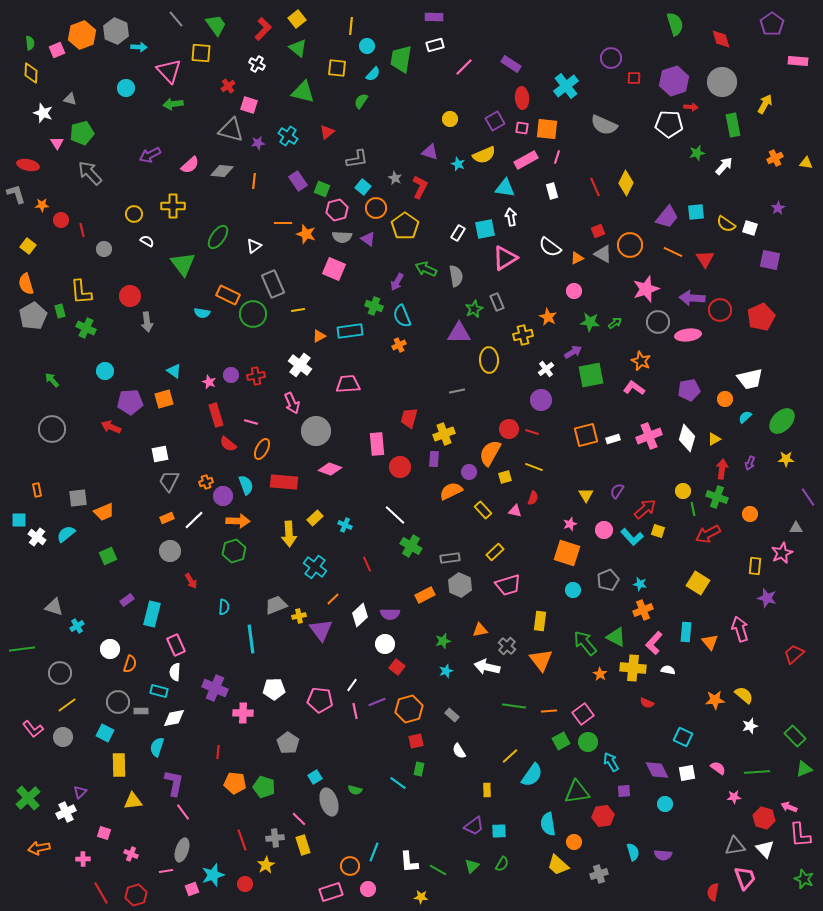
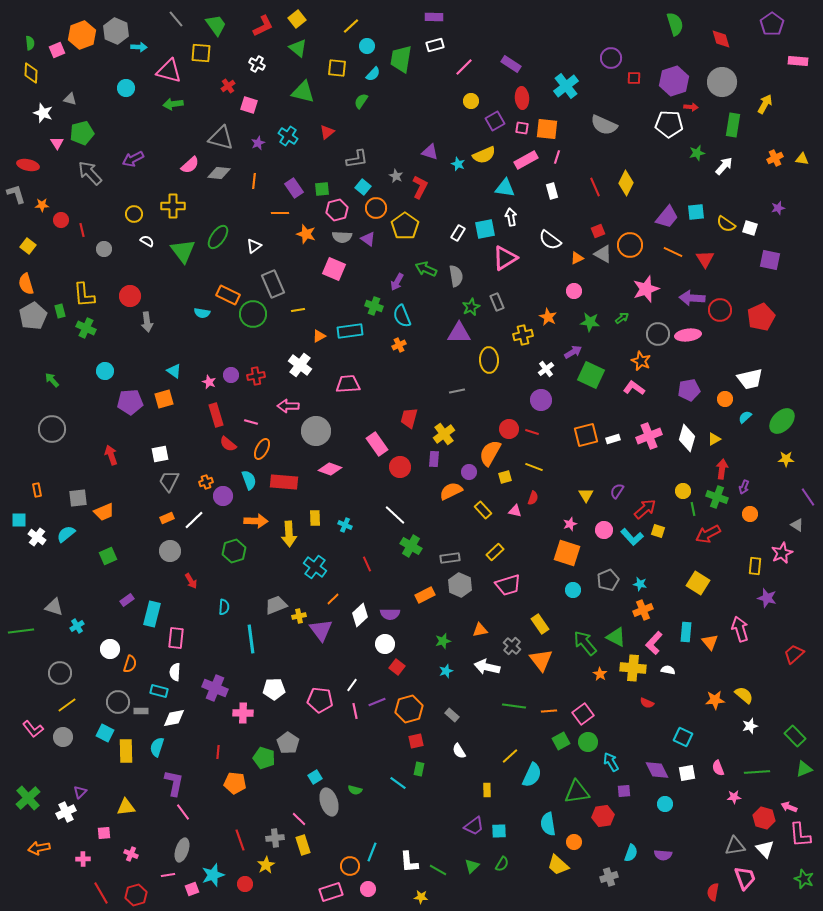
yellow line at (351, 26): rotated 42 degrees clockwise
red L-shape at (263, 29): moved 3 px up; rotated 20 degrees clockwise
pink triangle at (169, 71): rotated 32 degrees counterclockwise
yellow circle at (450, 119): moved 21 px right, 18 px up
green rectangle at (733, 125): rotated 20 degrees clockwise
gray triangle at (231, 130): moved 10 px left, 8 px down
purple star at (258, 143): rotated 16 degrees counterclockwise
purple arrow at (150, 155): moved 17 px left, 4 px down
yellow triangle at (806, 163): moved 4 px left, 4 px up
gray diamond at (222, 171): moved 3 px left, 2 px down
gray star at (395, 178): moved 1 px right, 2 px up
purple rectangle at (298, 181): moved 4 px left, 7 px down
green square at (322, 189): rotated 28 degrees counterclockwise
purple star at (778, 208): rotated 16 degrees clockwise
orange line at (283, 223): moved 3 px left, 10 px up
white semicircle at (550, 247): moved 7 px up
green triangle at (183, 264): moved 13 px up
yellow L-shape at (81, 292): moved 3 px right, 3 px down
green star at (474, 309): moved 3 px left, 2 px up
gray circle at (658, 322): moved 12 px down
green arrow at (615, 323): moved 7 px right, 5 px up
green square at (591, 375): rotated 36 degrees clockwise
pink arrow at (292, 403): moved 4 px left, 3 px down; rotated 115 degrees clockwise
red arrow at (111, 427): moved 28 px down; rotated 48 degrees clockwise
yellow cross at (444, 434): rotated 15 degrees counterclockwise
pink rectangle at (377, 444): rotated 30 degrees counterclockwise
purple arrow at (750, 463): moved 6 px left, 24 px down
cyan semicircle at (246, 485): moved 3 px right, 5 px up
yellow rectangle at (315, 518): rotated 49 degrees counterclockwise
orange arrow at (238, 521): moved 18 px right
gray triangle at (796, 528): moved 1 px right, 3 px up; rotated 32 degrees clockwise
yellow rectangle at (540, 621): moved 3 px down; rotated 42 degrees counterclockwise
pink rectangle at (176, 645): moved 7 px up; rotated 30 degrees clockwise
gray cross at (507, 646): moved 5 px right
green line at (22, 649): moved 1 px left, 18 px up
yellow rectangle at (119, 765): moved 7 px right, 14 px up
pink semicircle at (718, 768): rotated 147 degrees counterclockwise
cyan semicircle at (532, 775): rotated 10 degrees counterclockwise
green pentagon at (264, 787): moved 29 px up
yellow triangle at (133, 801): moved 7 px left, 6 px down
pink square at (104, 833): rotated 24 degrees counterclockwise
red line at (242, 840): moved 2 px left
cyan line at (374, 852): moved 2 px left
cyan semicircle at (633, 852): moved 2 px left, 1 px down; rotated 36 degrees clockwise
pink line at (166, 871): moved 2 px right, 4 px down
gray cross at (599, 874): moved 10 px right, 3 px down
